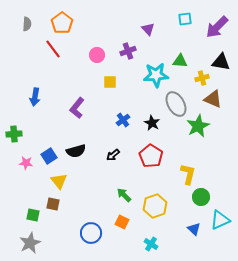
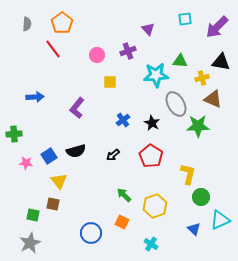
blue arrow: rotated 102 degrees counterclockwise
green star: rotated 25 degrees clockwise
